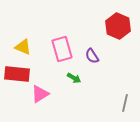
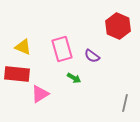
purple semicircle: rotated 21 degrees counterclockwise
